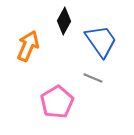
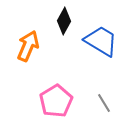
blue trapezoid: rotated 24 degrees counterclockwise
gray line: moved 11 px right, 25 px down; rotated 36 degrees clockwise
pink pentagon: moved 1 px left, 1 px up
